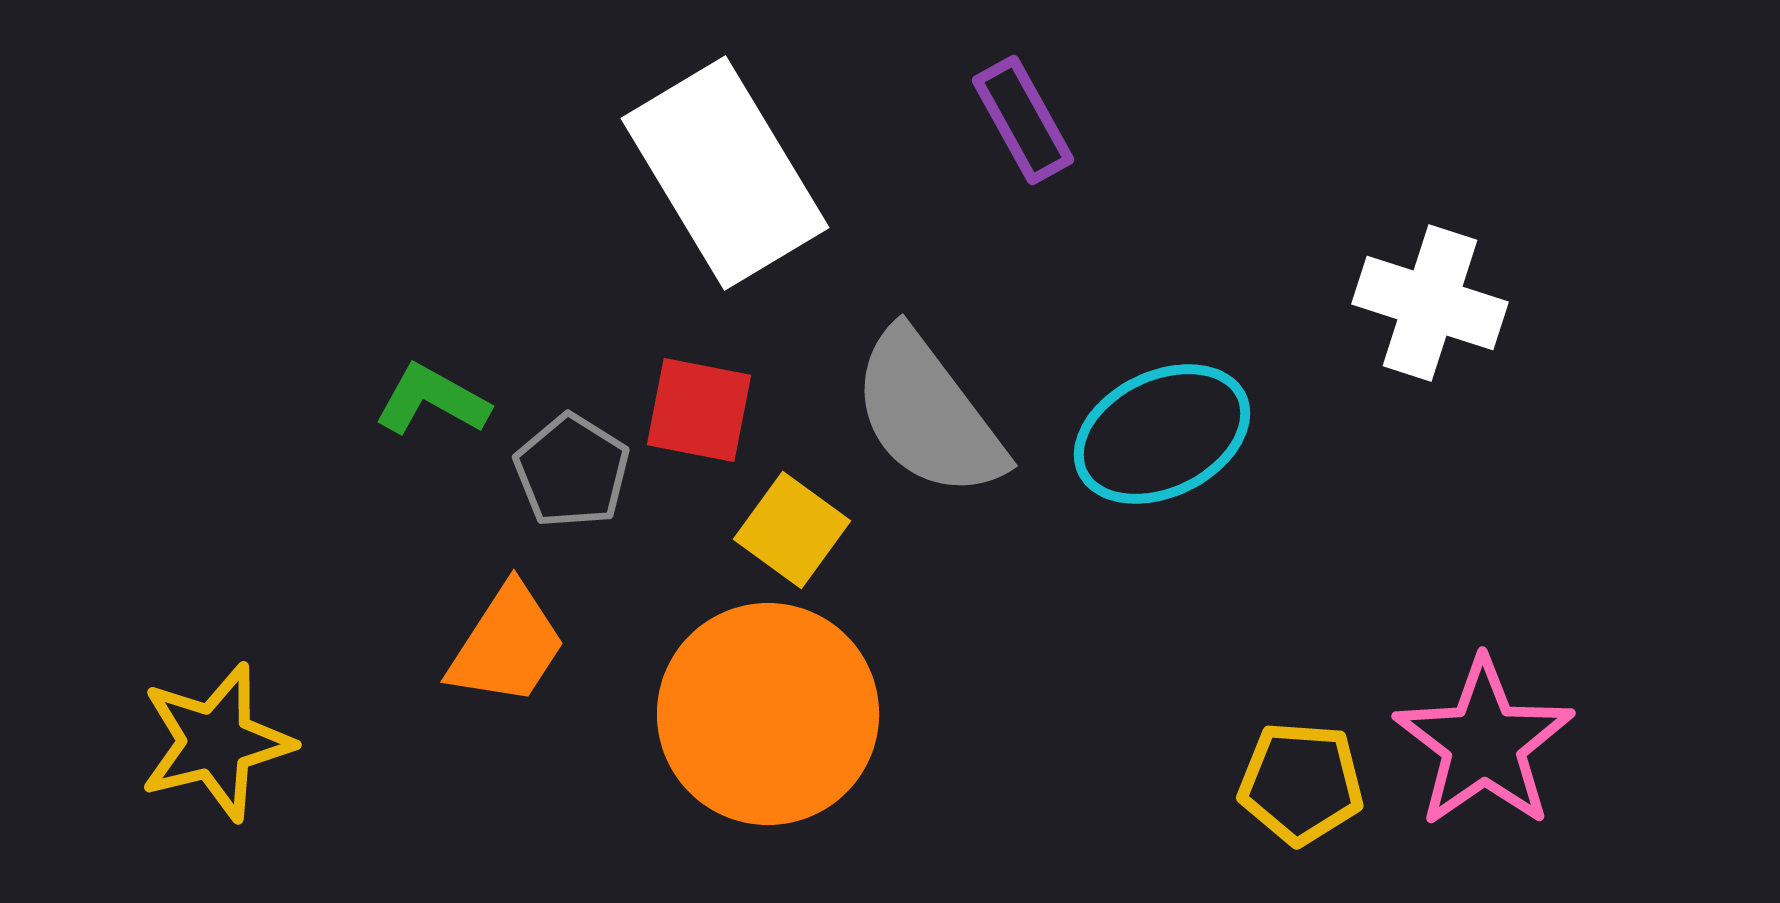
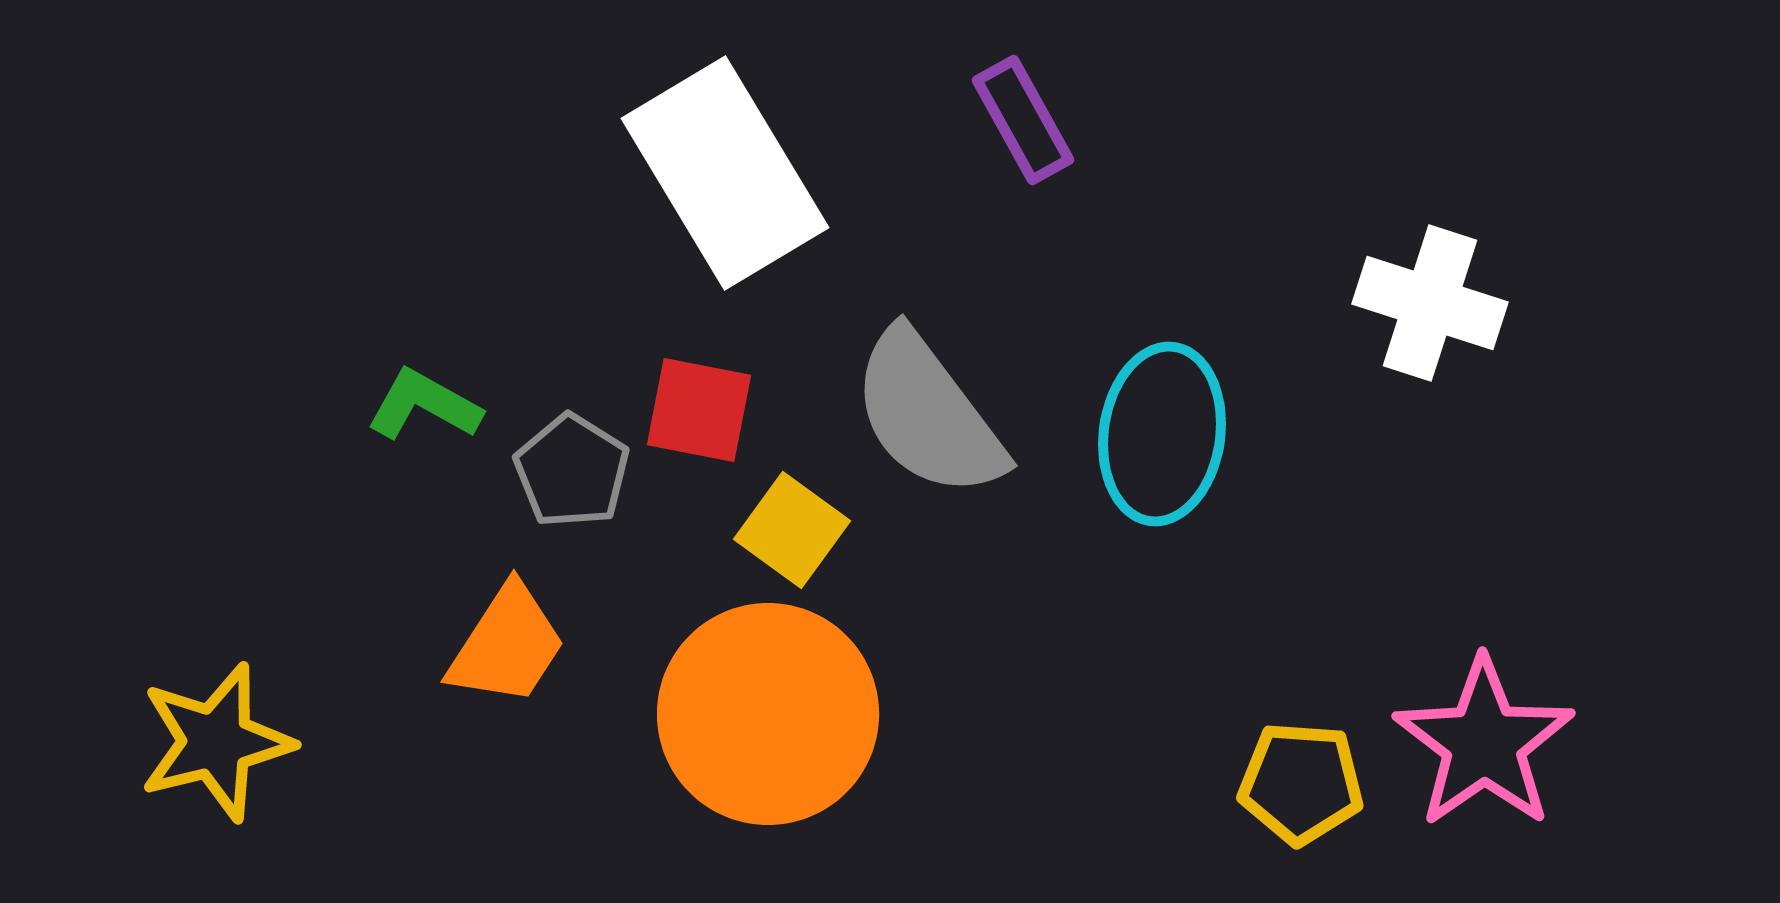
green L-shape: moved 8 px left, 5 px down
cyan ellipse: rotated 56 degrees counterclockwise
